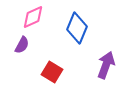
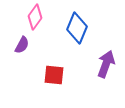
pink diamond: moved 2 px right; rotated 30 degrees counterclockwise
purple arrow: moved 1 px up
red square: moved 2 px right, 3 px down; rotated 25 degrees counterclockwise
